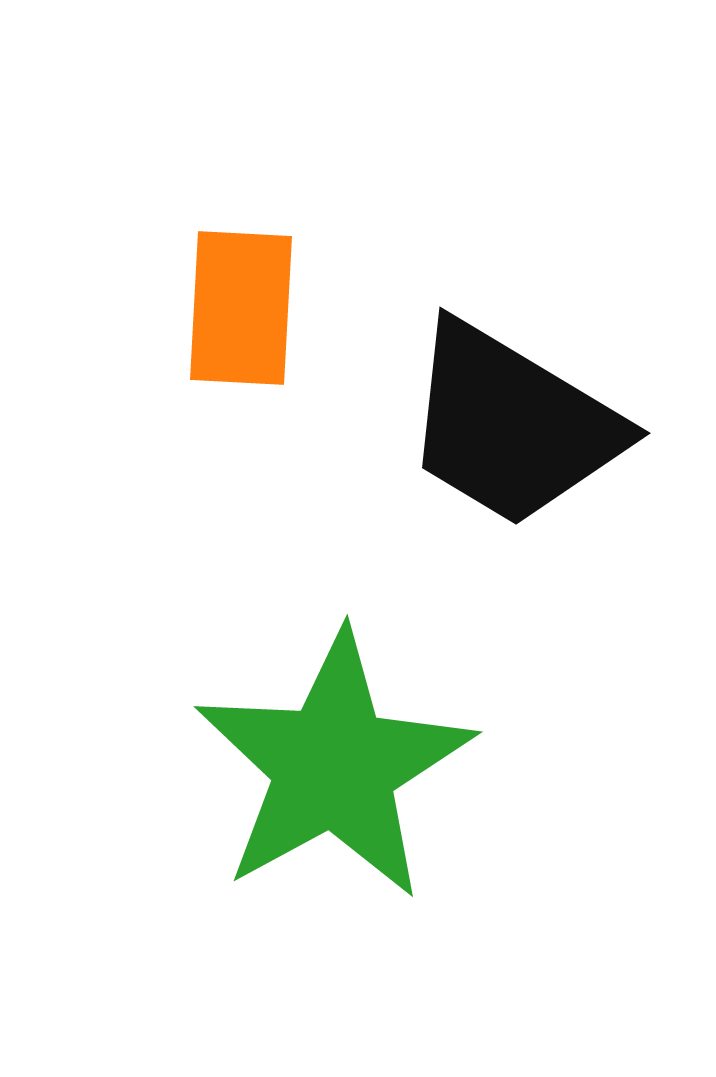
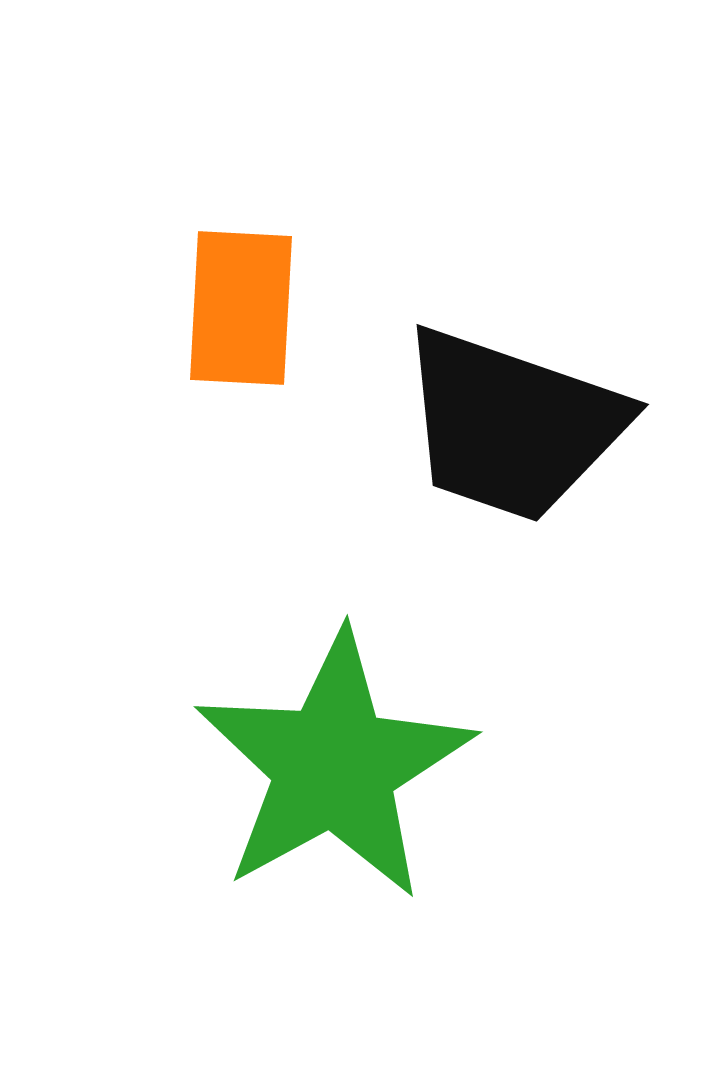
black trapezoid: rotated 12 degrees counterclockwise
